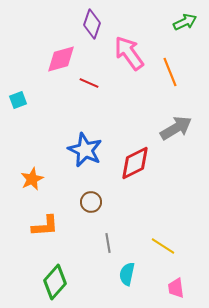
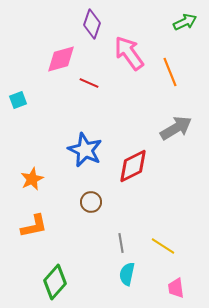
red diamond: moved 2 px left, 3 px down
orange L-shape: moved 11 px left; rotated 8 degrees counterclockwise
gray line: moved 13 px right
